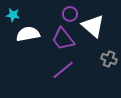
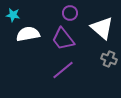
purple circle: moved 1 px up
white triangle: moved 9 px right, 2 px down
